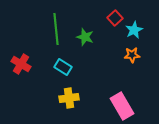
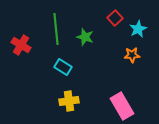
cyan star: moved 4 px right, 1 px up
red cross: moved 19 px up
yellow cross: moved 3 px down
